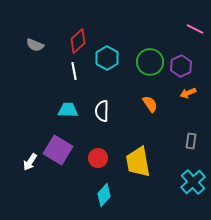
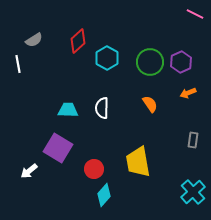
pink line: moved 15 px up
gray semicircle: moved 1 px left, 5 px up; rotated 54 degrees counterclockwise
purple hexagon: moved 4 px up
white line: moved 56 px left, 7 px up
white semicircle: moved 3 px up
gray rectangle: moved 2 px right, 1 px up
purple square: moved 2 px up
red circle: moved 4 px left, 11 px down
white arrow: moved 1 px left, 9 px down; rotated 18 degrees clockwise
cyan cross: moved 10 px down
